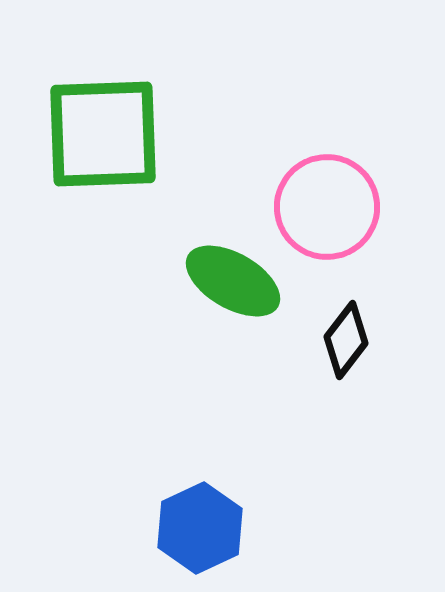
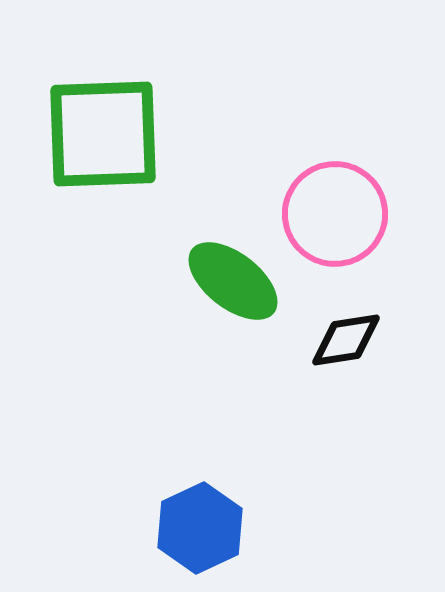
pink circle: moved 8 px right, 7 px down
green ellipse: rotated 8 degrees clockwise
black diamond: rotated 44 degrees clockwise
